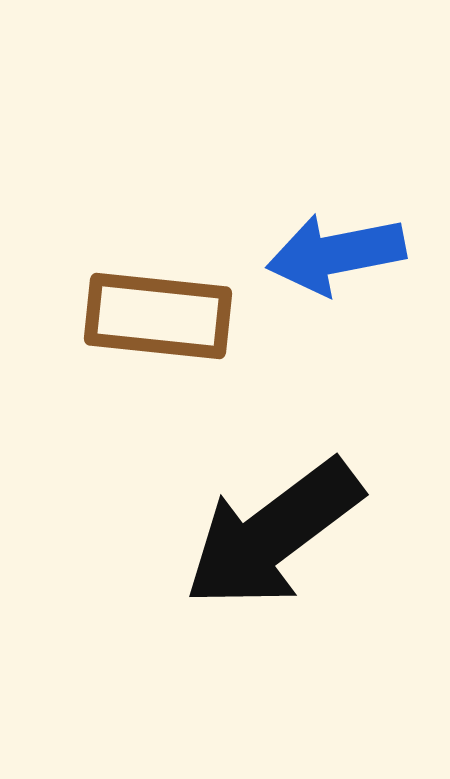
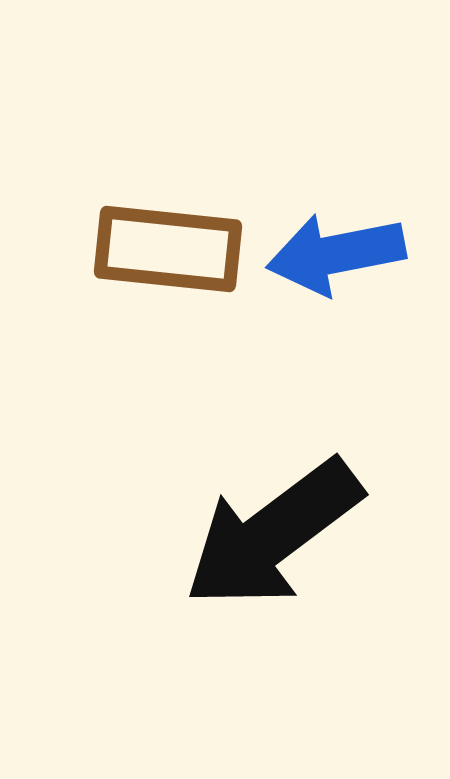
brown rectangle: moved 10 px right, 67 px up
